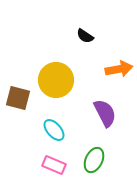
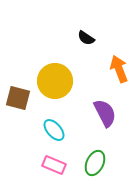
black semicircle: moved 1 px right, 2 px down
orange arrow: rotated 100 degrees counterclockwise
yellow circle: moved 1 px left, 1 px down
green ellipse: moved 1 px right, 3 px down
